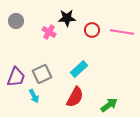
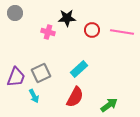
gray circle: moved 1 px left, 8 px up
pink cross: moved 1 px left; rotated 16 degrees counterclockwise
gray square: moved 1 px left, 1 px up
